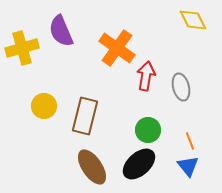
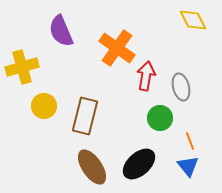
yellow cross: moved 19 px down
green circle: moved 12 px right, 12 px up
